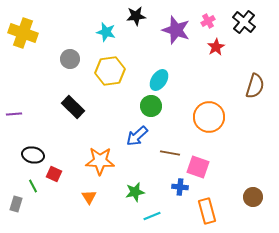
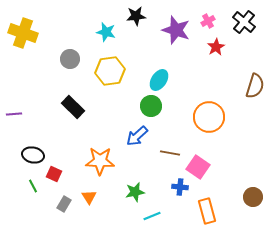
pink square: rotated 15 degrees clockwise
gray rectangle: moved 48 px right; rotated 14 degrees clockwise
